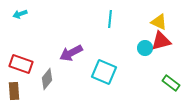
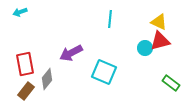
cyan arrow: moved 2 px up
red triangle: moved 1 px left
red rectangle: moved 4 px right; rotated 60 degrees clockwise
brown rectangle: moved 12 px right; rotated 42 degrees clockwise
